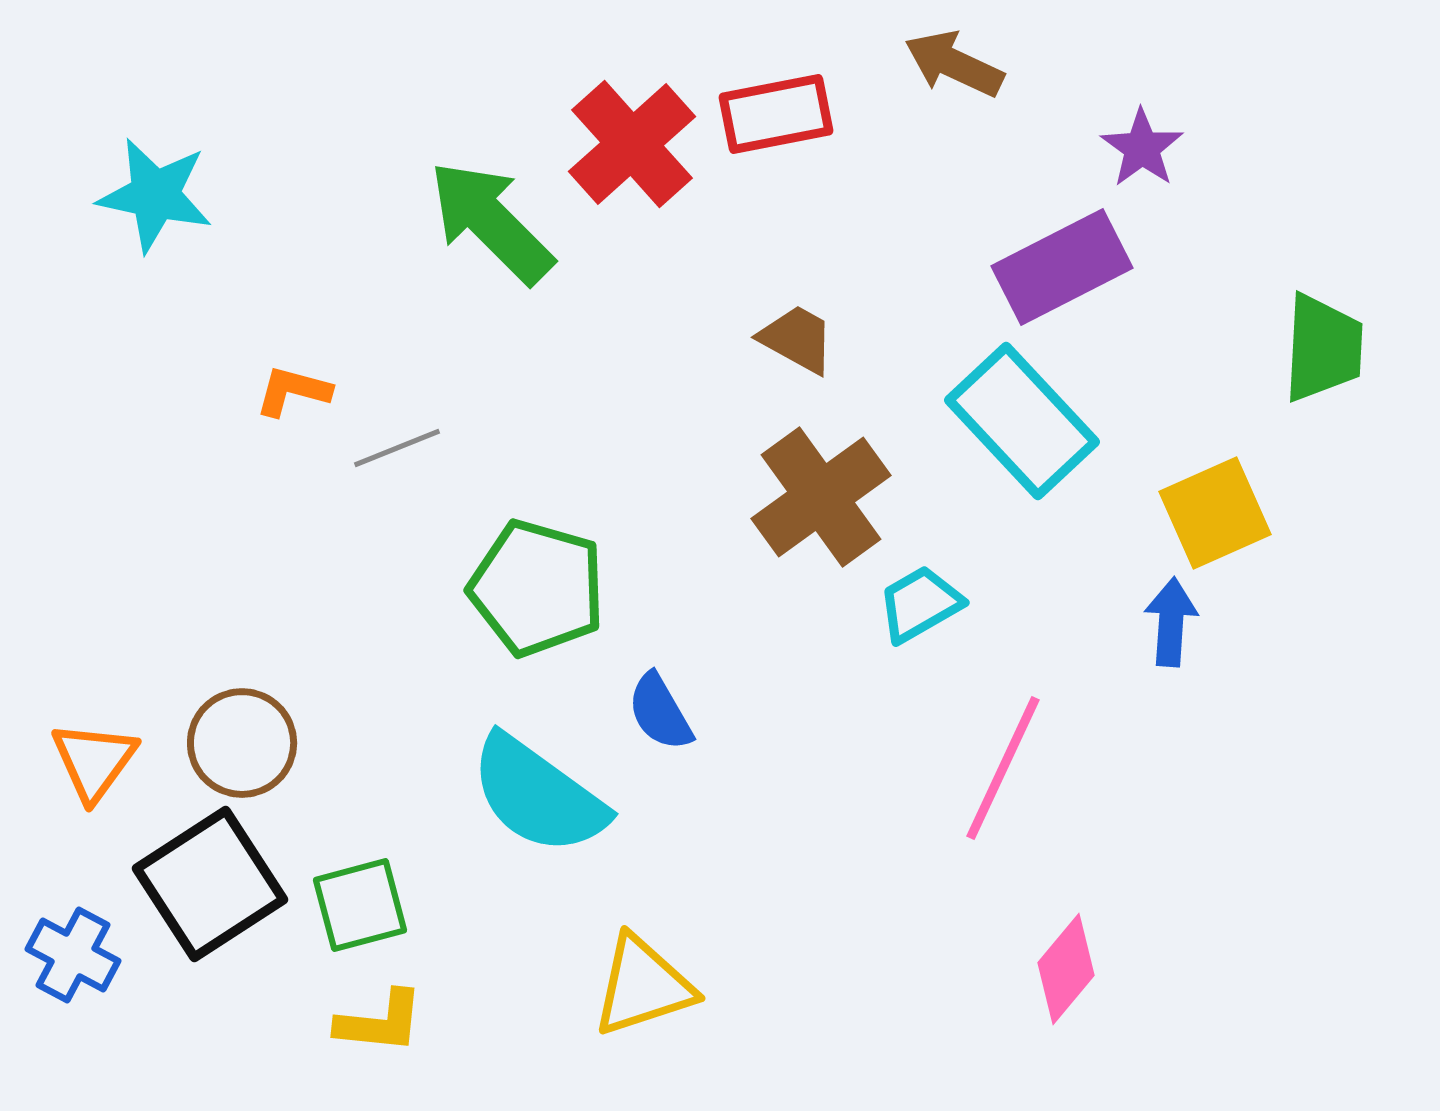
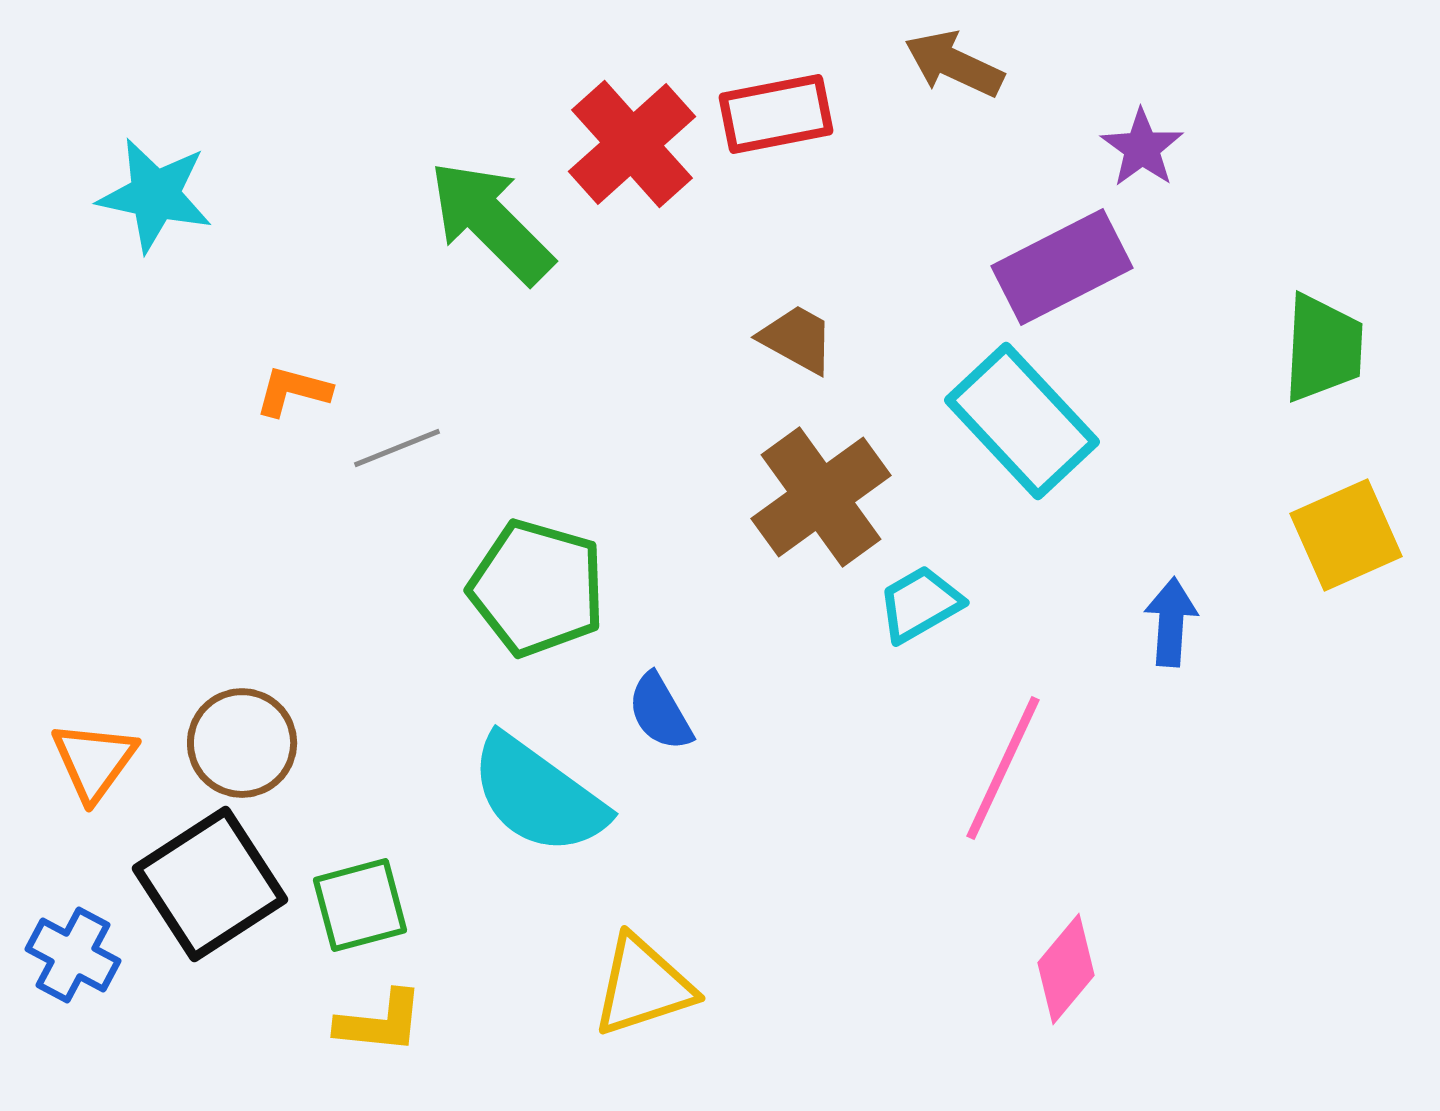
yellow square: moved 131 px right, 22 px down
